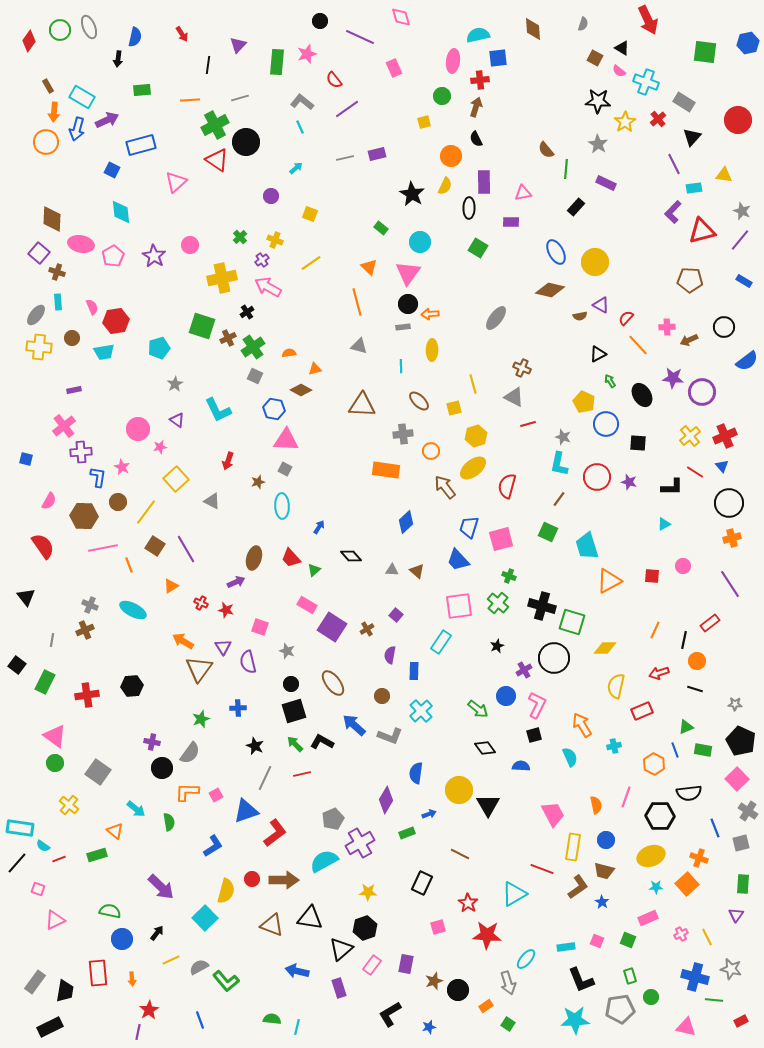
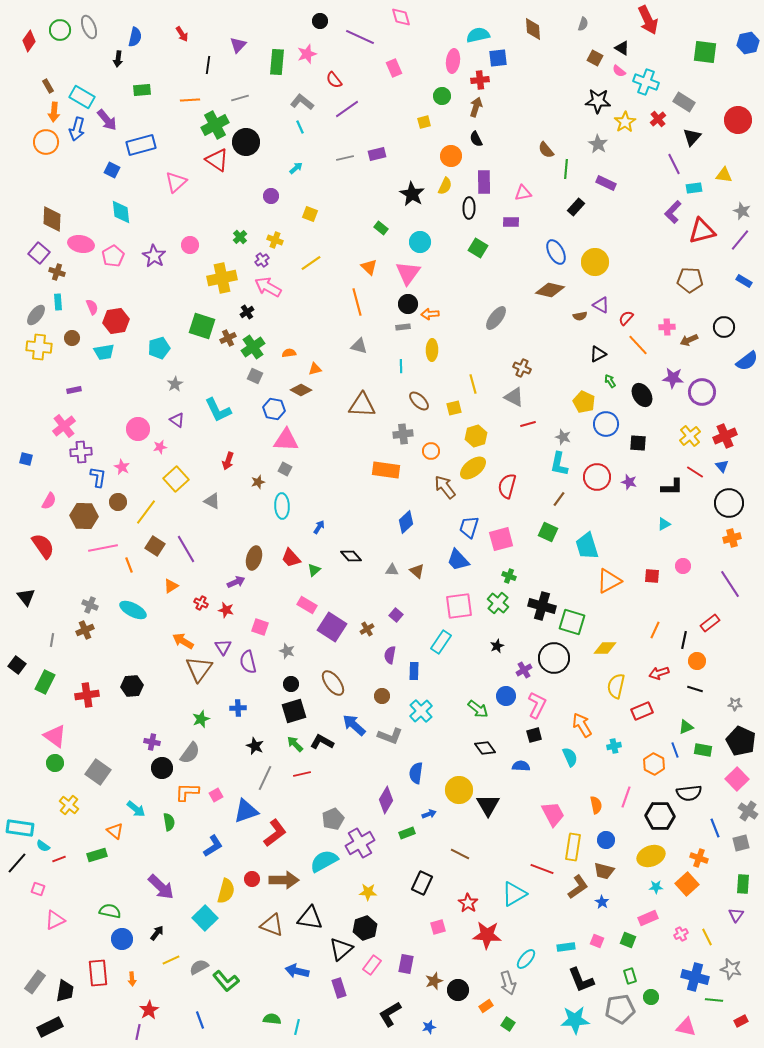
purple arrow at (107, 120): rotated 75 degrees clockwise
